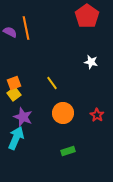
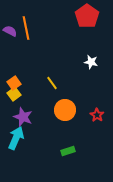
purple semicircle: moved 1 px up
orange square: rotated 16 degrees counterclockwise
orange circle: moved 2 px right, 3 px up
